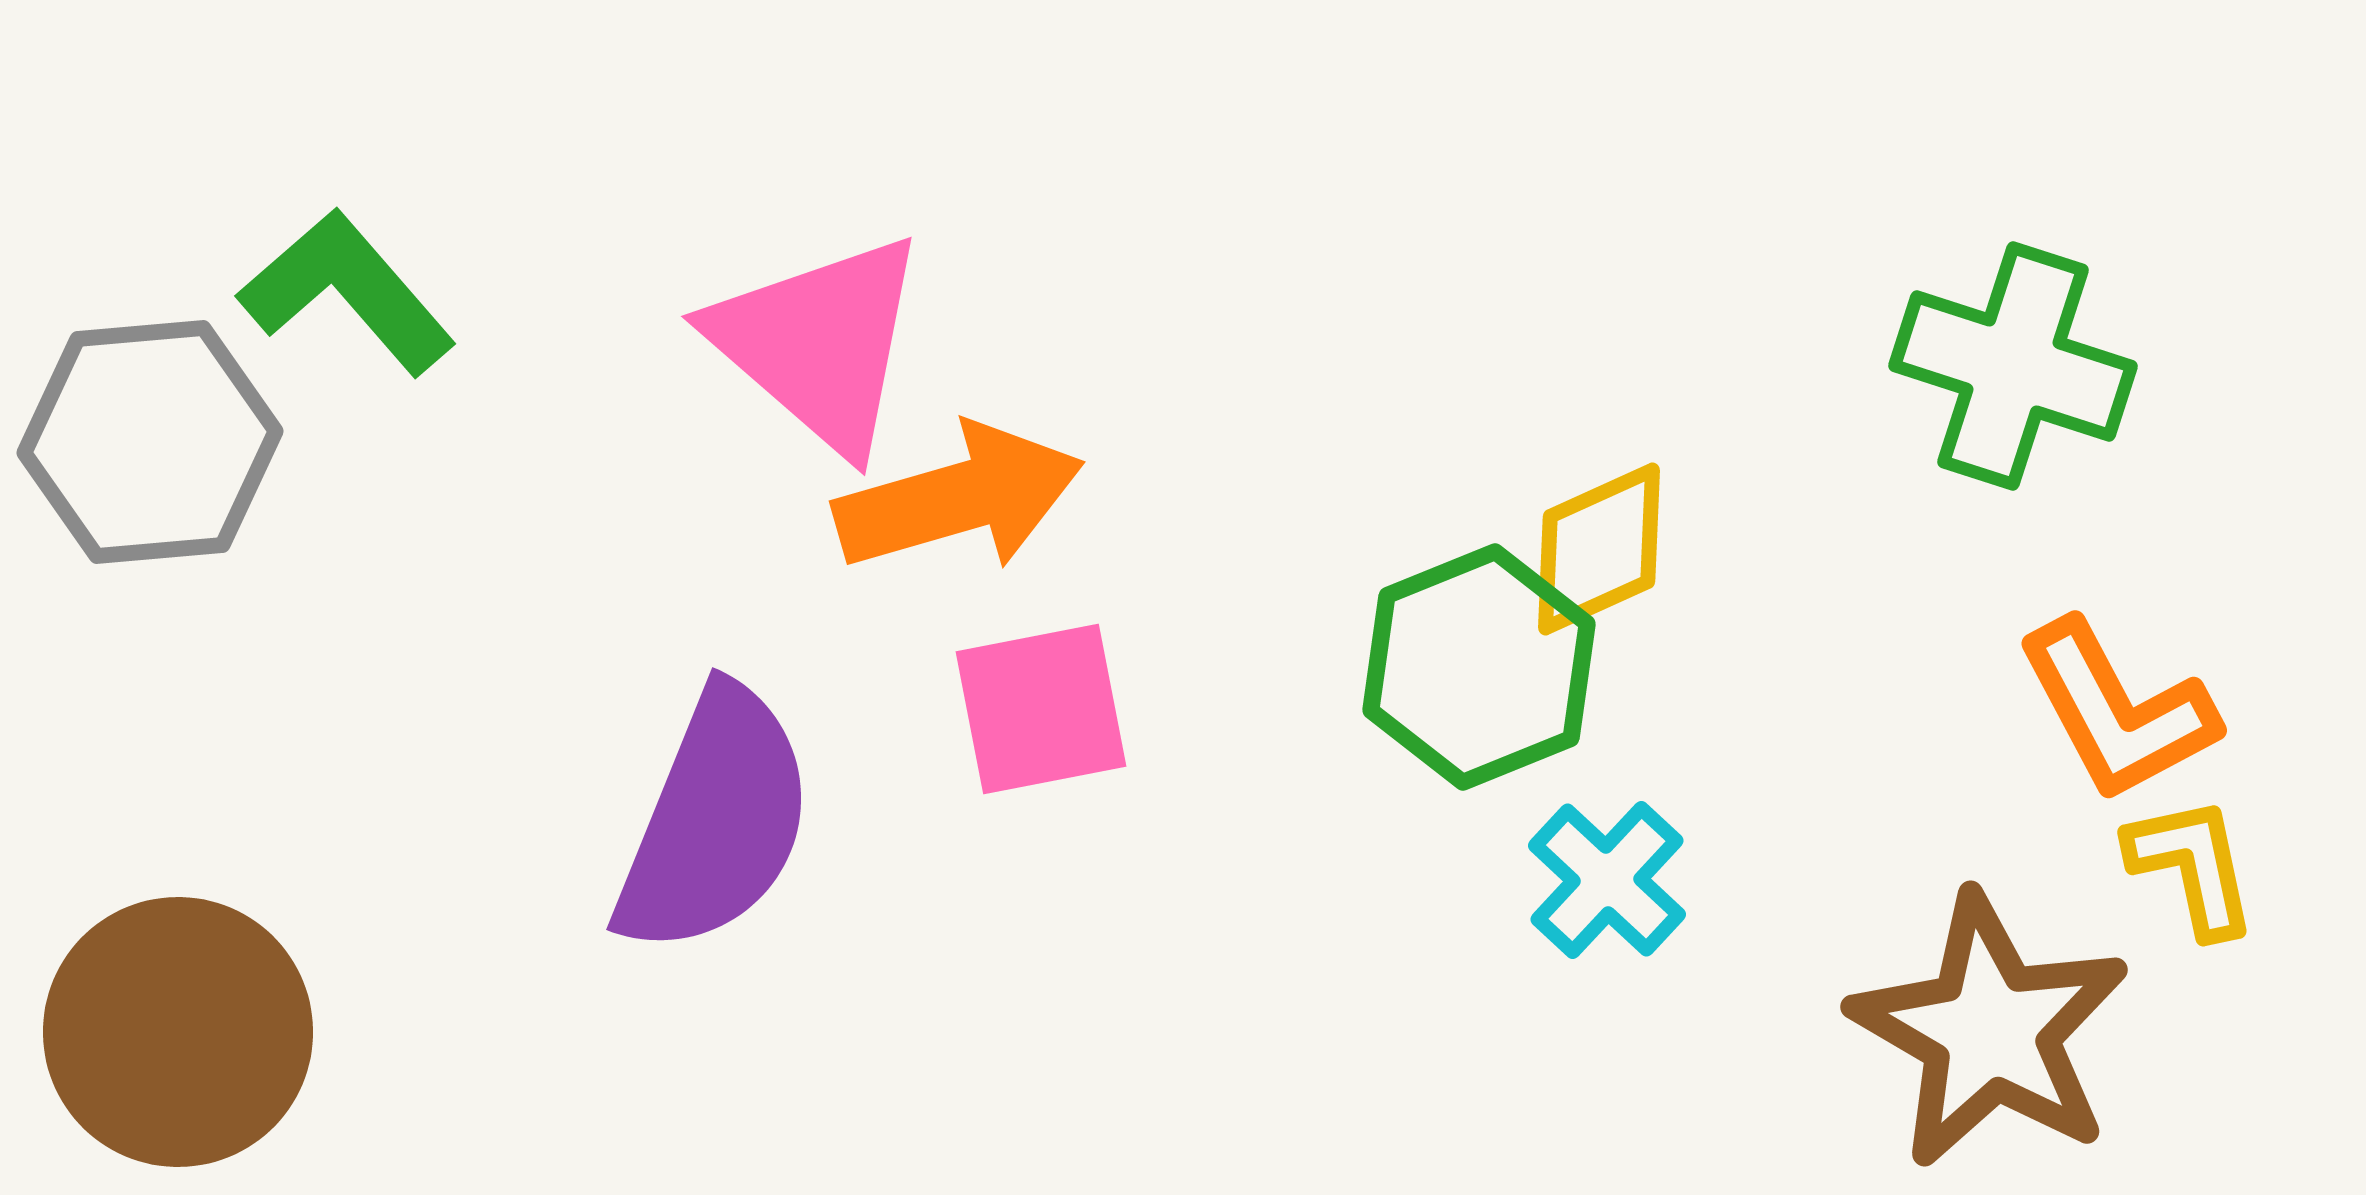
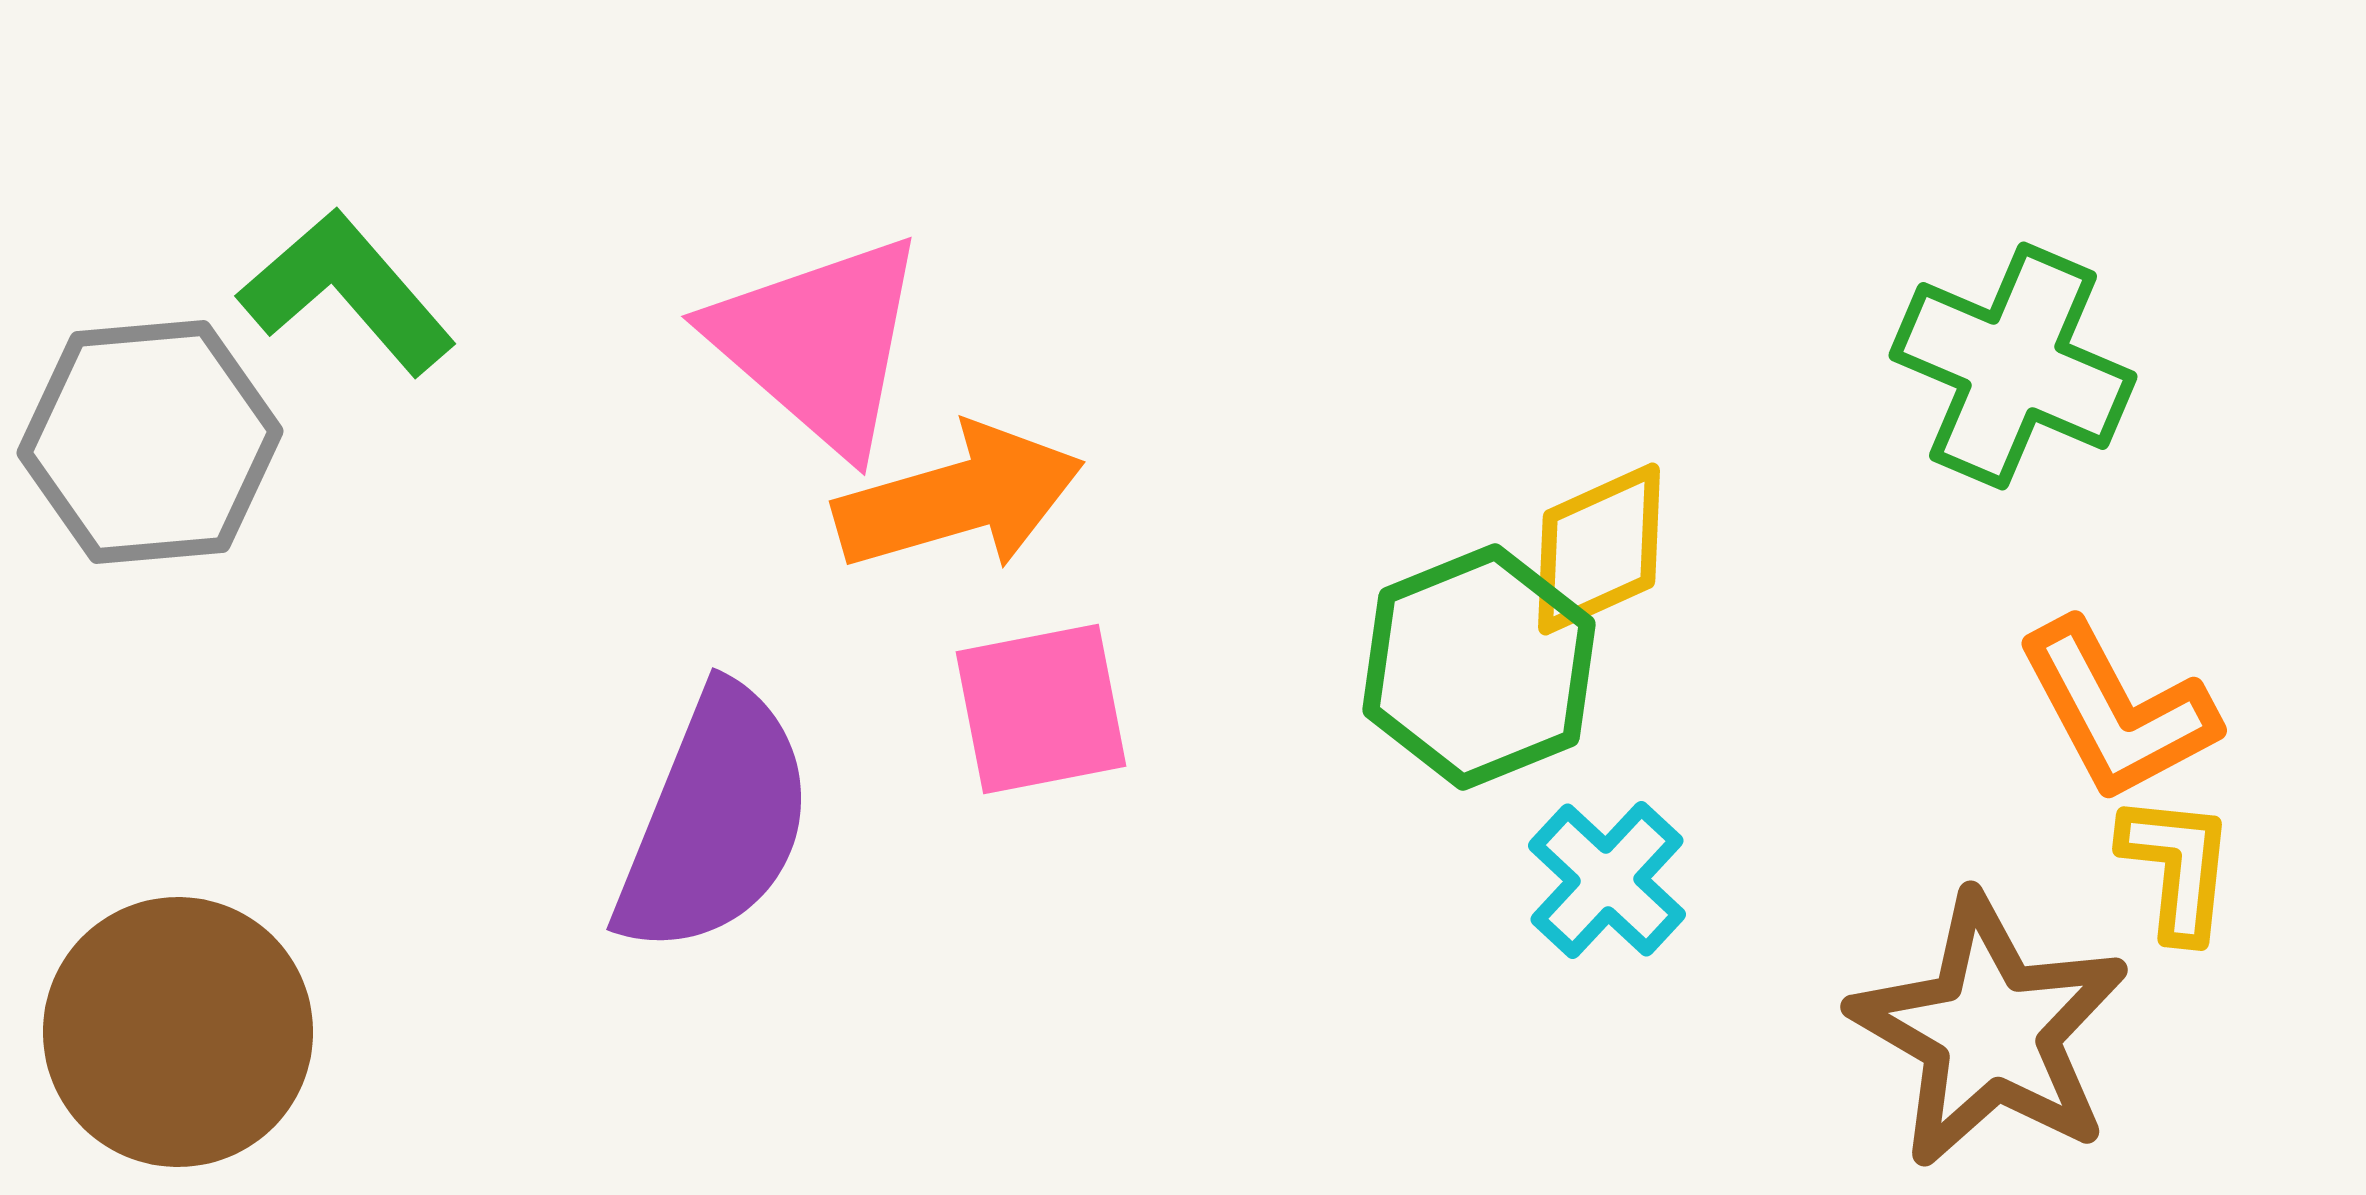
green cross: rotated 5 degrees clockwise
yellow L-shape: moved 15 px left, 1 px down; rotated 18 degrees clockwise
